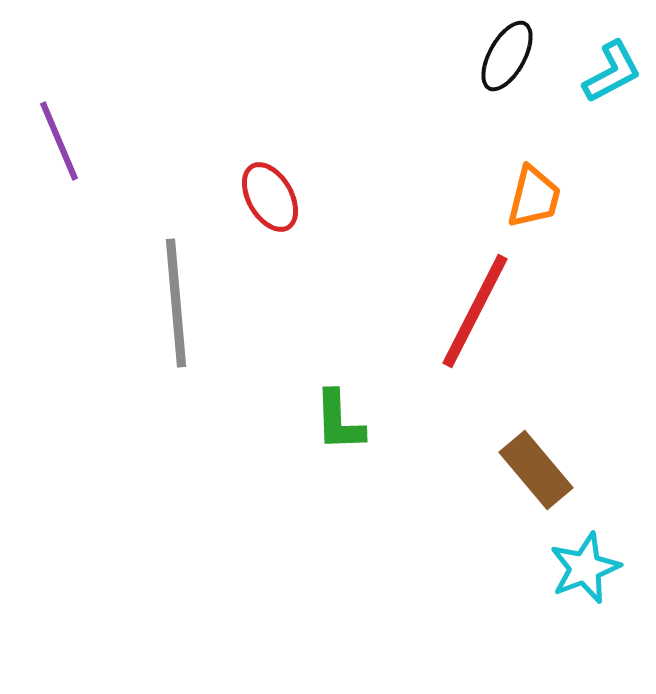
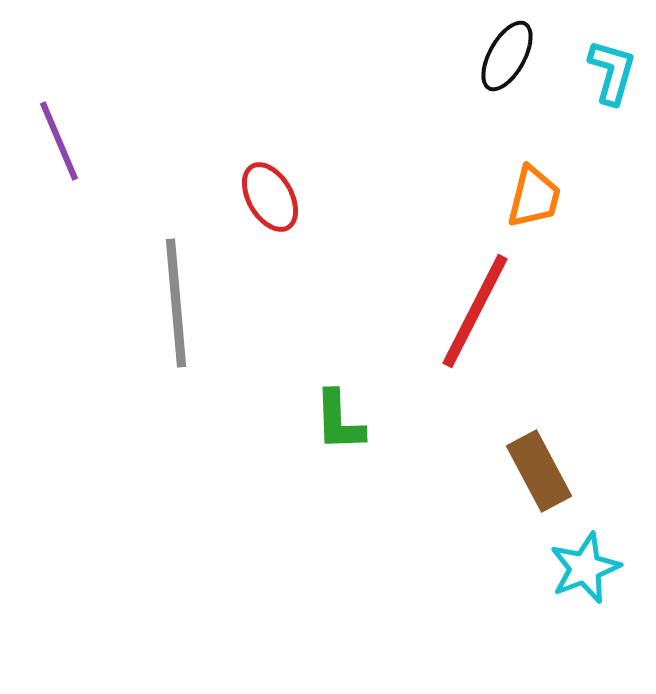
cyan L-shape: rotated 46 degrees counterclockwise
brown rectangle: moved 3 px right, 1 px down; rotated 12 degrees clockwise
